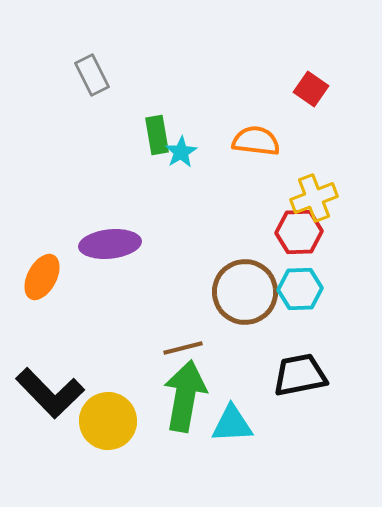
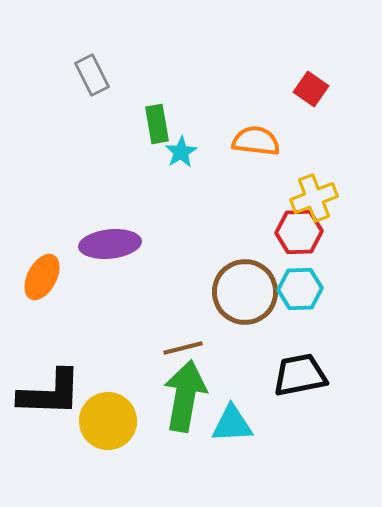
green rectangle: moved 11 px up
black L-shape: rotated 44 degrees counterclockwise
